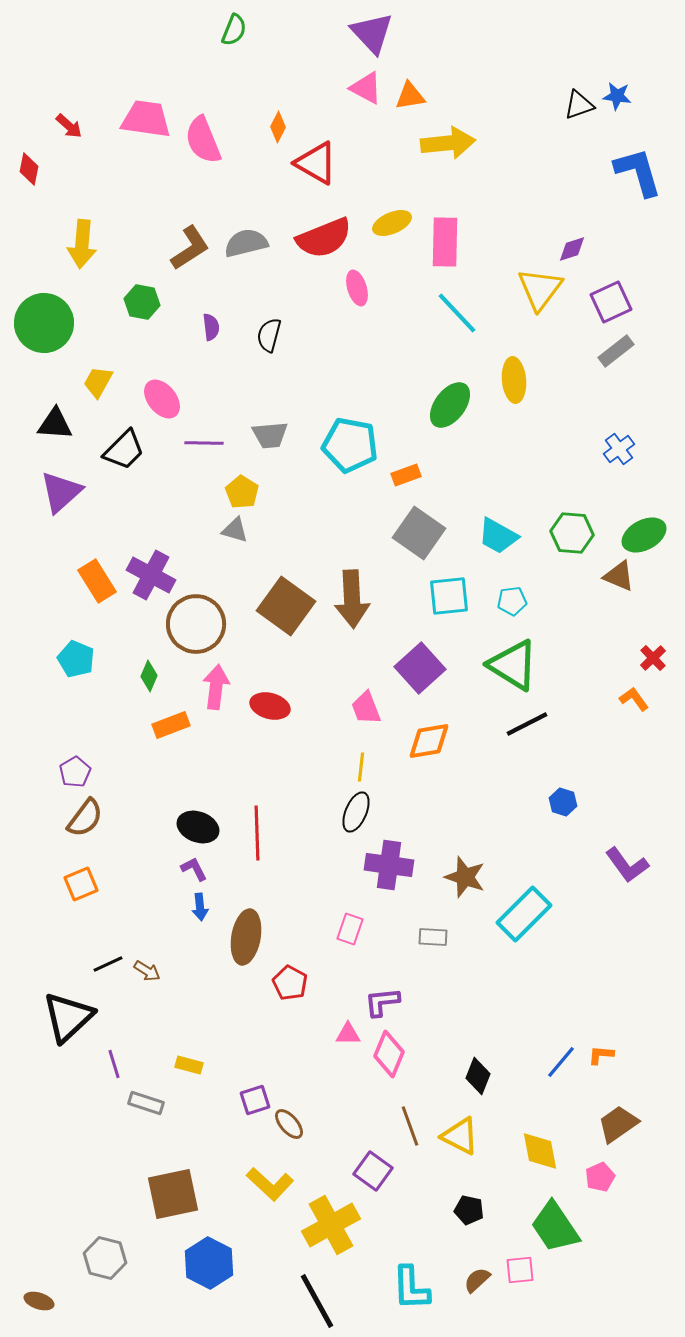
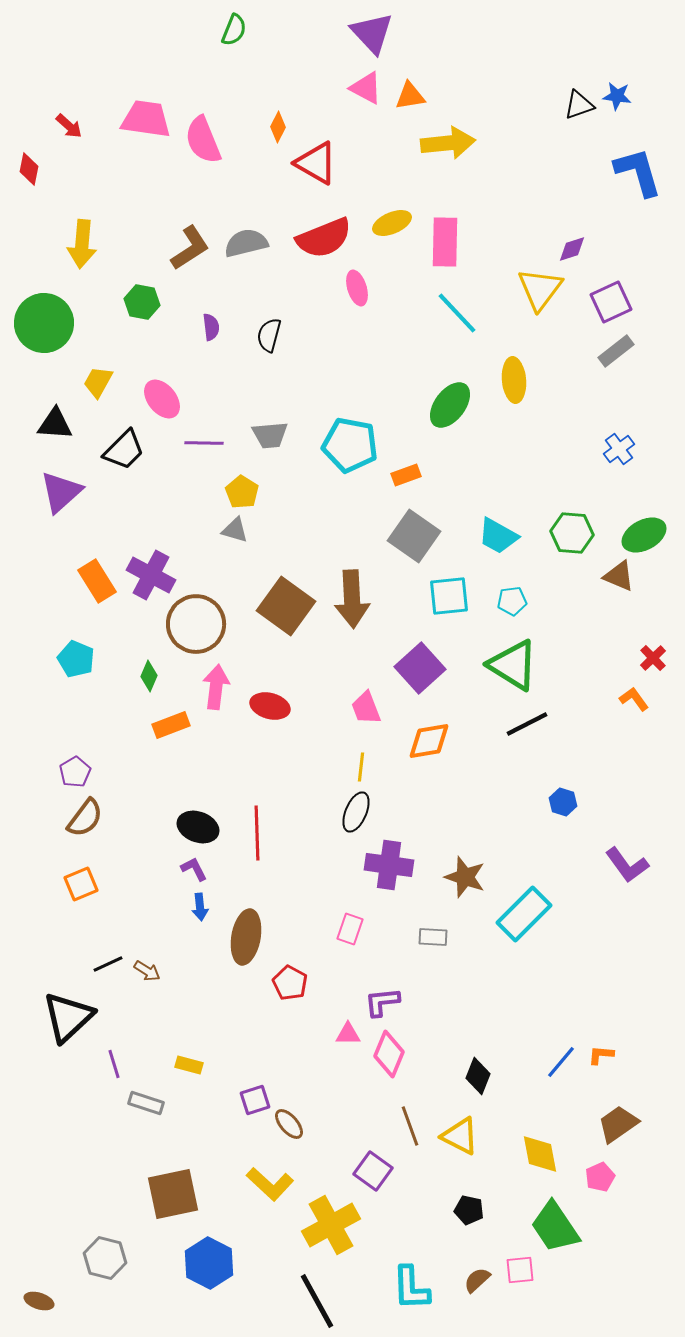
gray square at (419, 533): moved 5 px left, 3 px down
yellow diamond at (540, 1151): moved 3 px down
